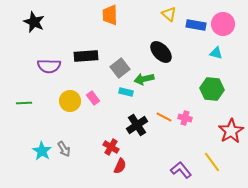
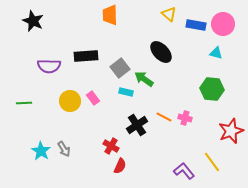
black star: moved 1 px left, 1 px up
green arrow: rotated 48 degrees clockwise
red star: rotated 10 degrees clockwise
red cross: moved 1 px up
cyan star: moved 1 px left
purple L-shape: moved 3 px right, 1 px down
